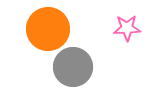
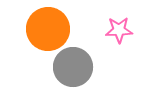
pink star: moved 8 px left, 2 px down
